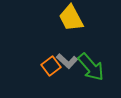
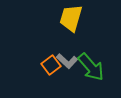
yellow trapezoid: rotated 44 degrees clockwise
orange square: moved 1 px up
